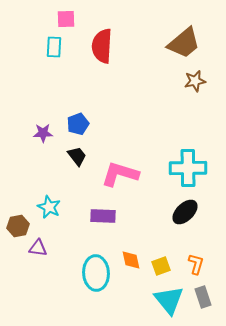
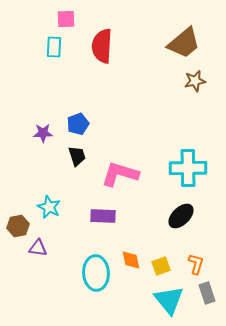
black trapezoid: rotated 20 degrees clockwise
black ellipse: moved 4 px left, 4 px down
gray rectangle: moved 4 px right, 4 px up
